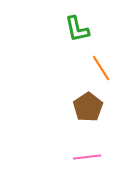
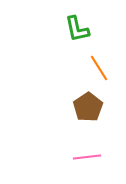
orange line: moved 2 px left
